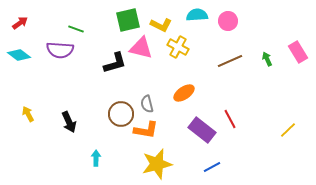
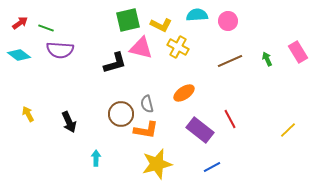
green line: moved 30 px left, 1 px up
purple rectangle: moved 2 px left
